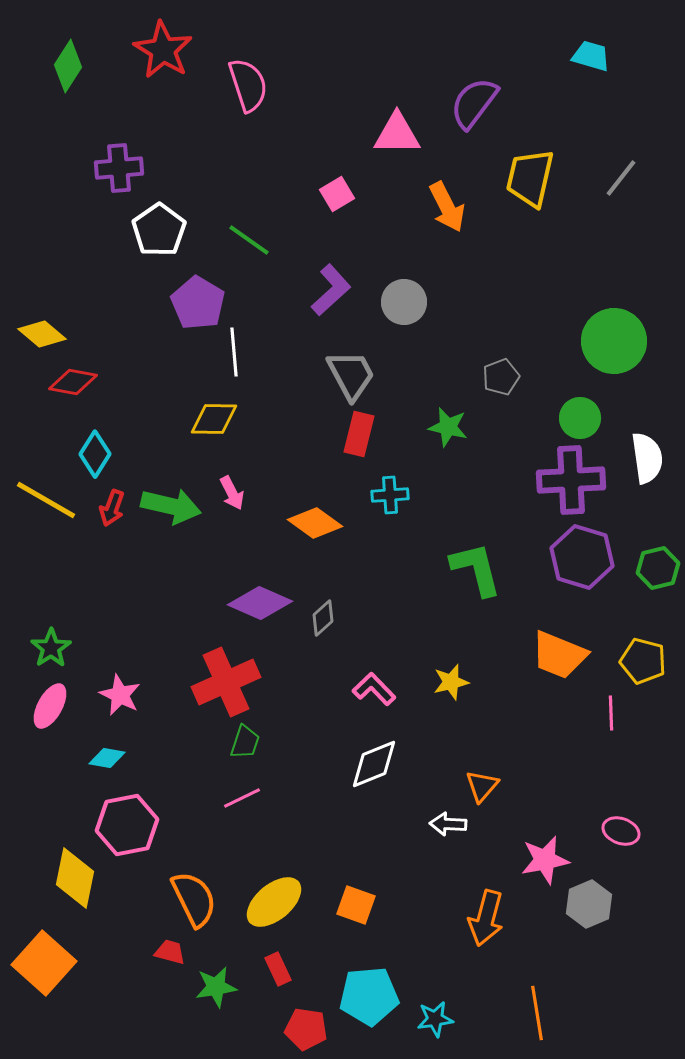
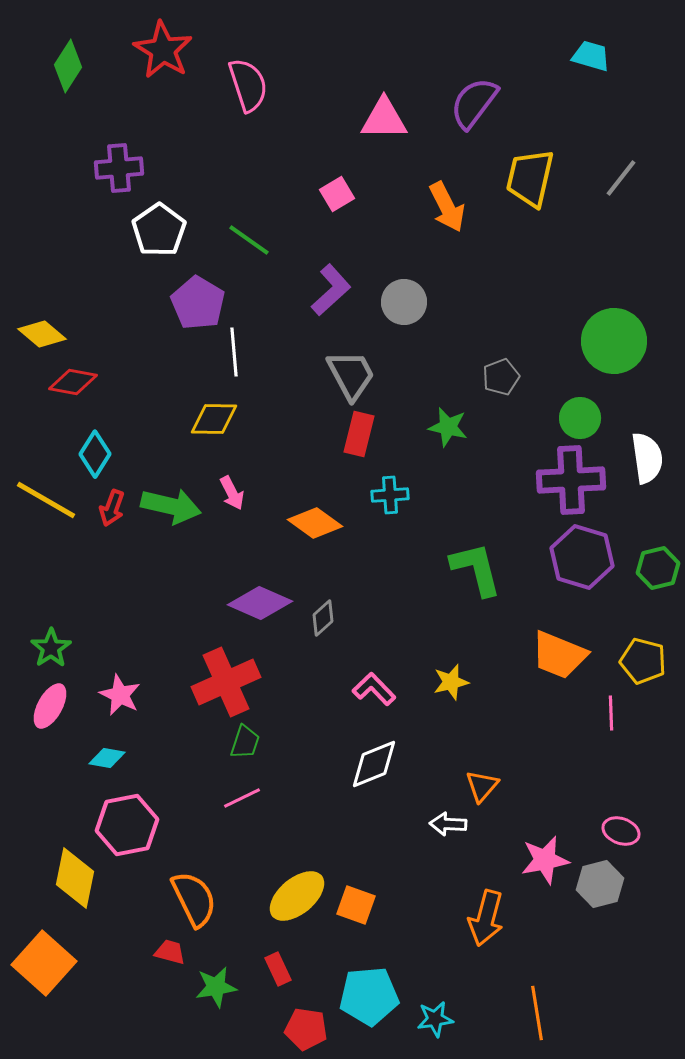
pink triangle at (397, 134): moved 13 px left, 15 px up
yellow ellipse at (274, 902): moved 23 px right, 6 px up
gray hexagon at (589, 904): moved 11 px right, 20 px up; rotated 9 degrees clockwise
